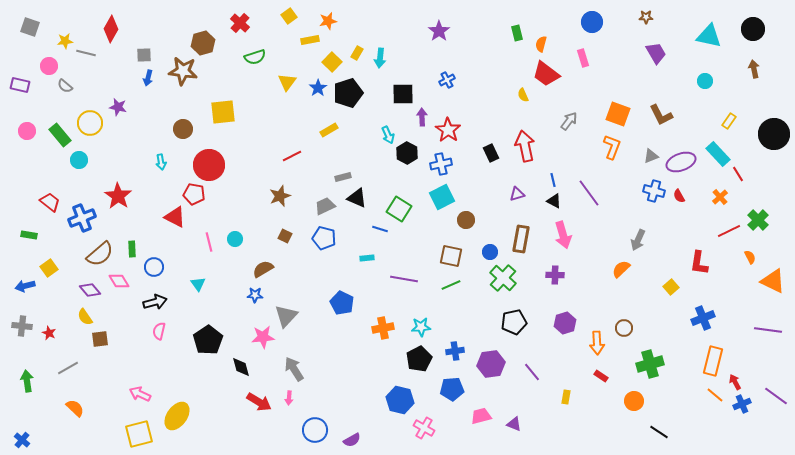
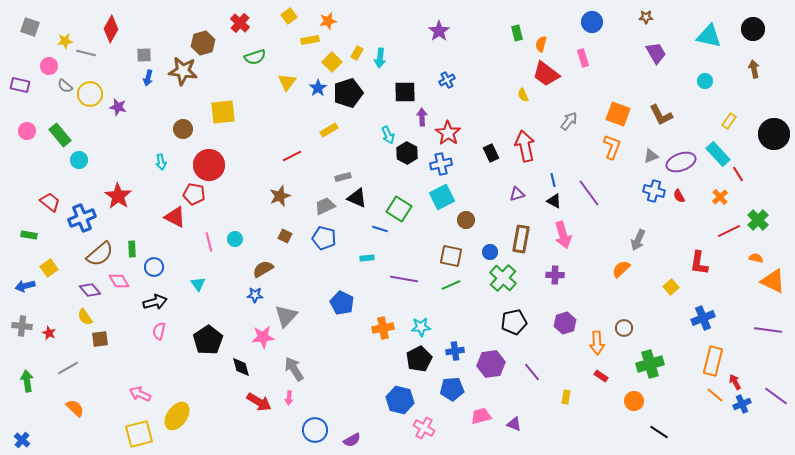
black square at (403, 94): moved 2 px right, 2 px up
yellow circle at (90, 123): moved 29 px up
red star at (448, 130): moved 3 px down
orange semicircle at (750, 257): moved 6 px right, 1 px down; rotated 48 degrees counterclockwise
